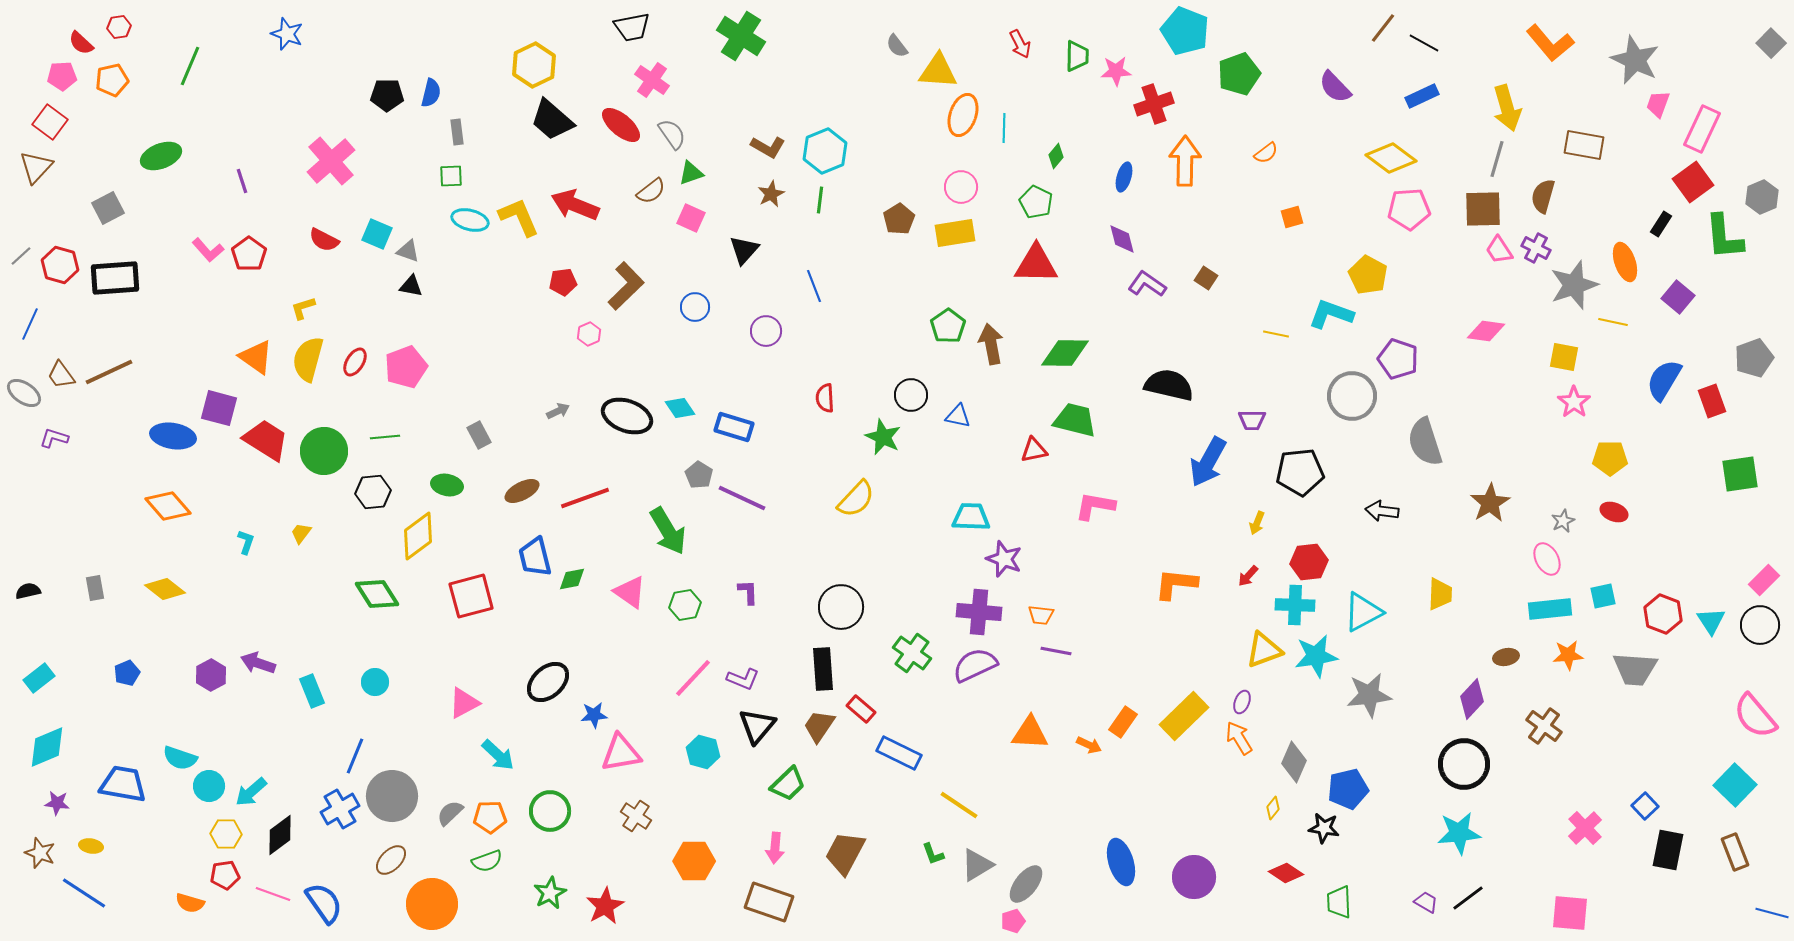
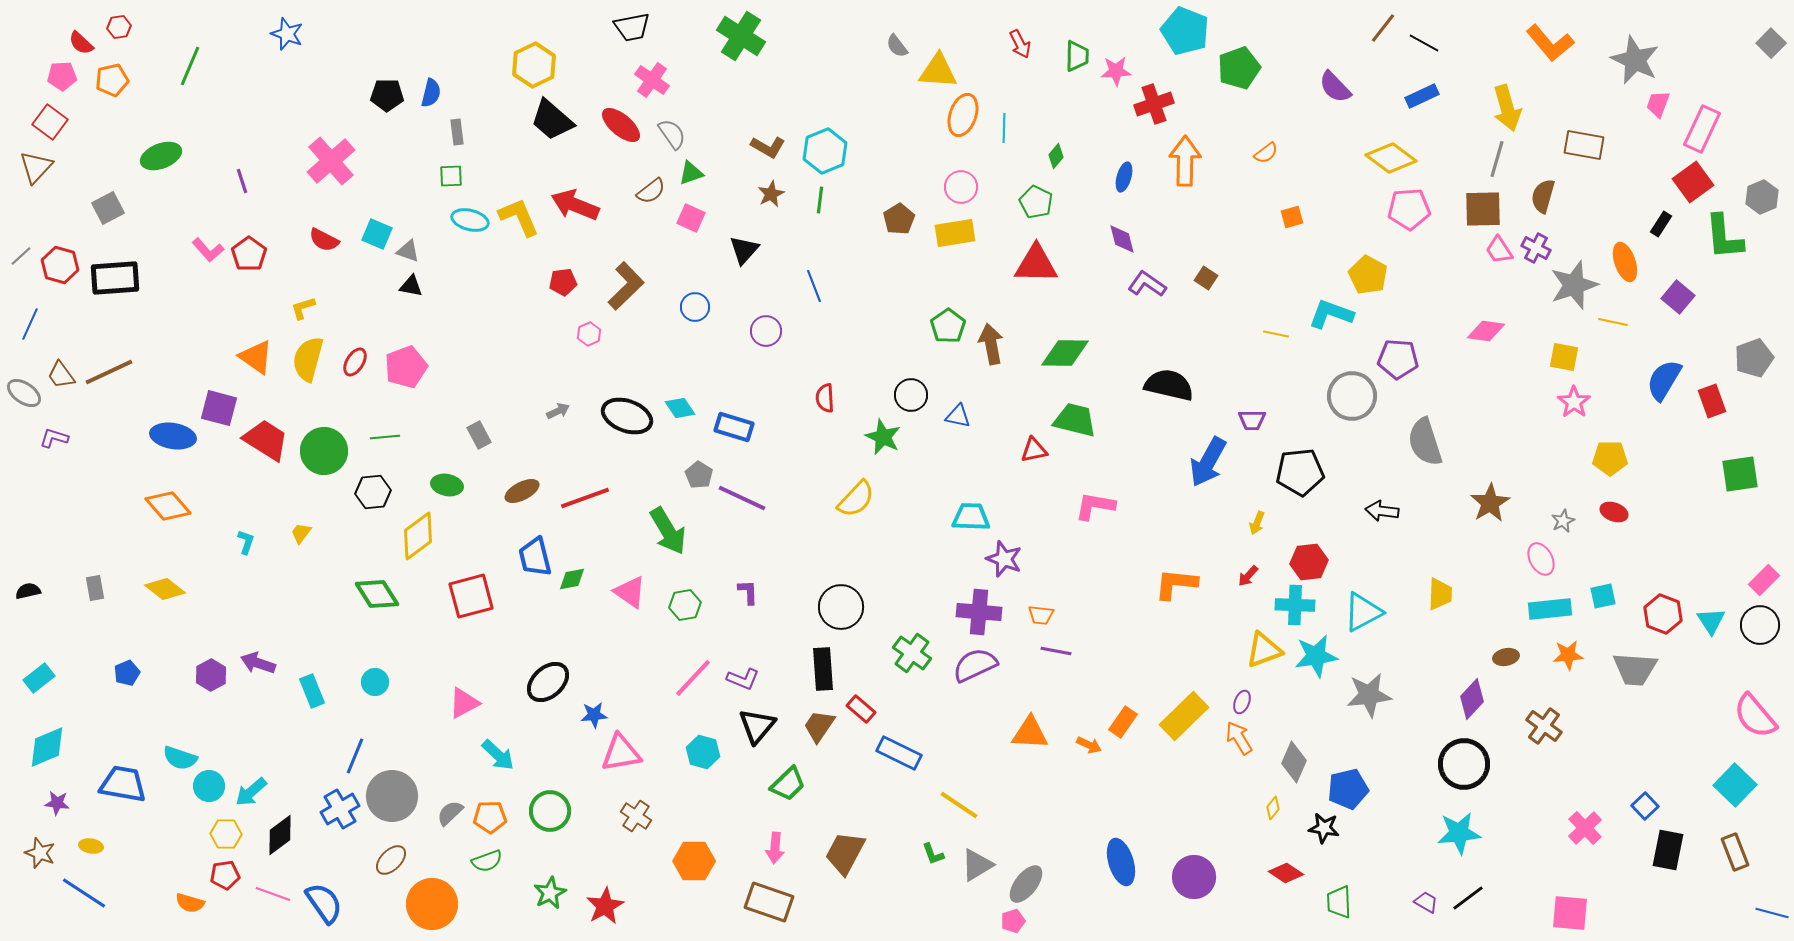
green pentagon at (1239, 74): moved 6 px up
purple pentagon at (1398, 359): rotated 15 degrees counterclockwise
pink ellipse at (1547, 559): moved 6 px left
